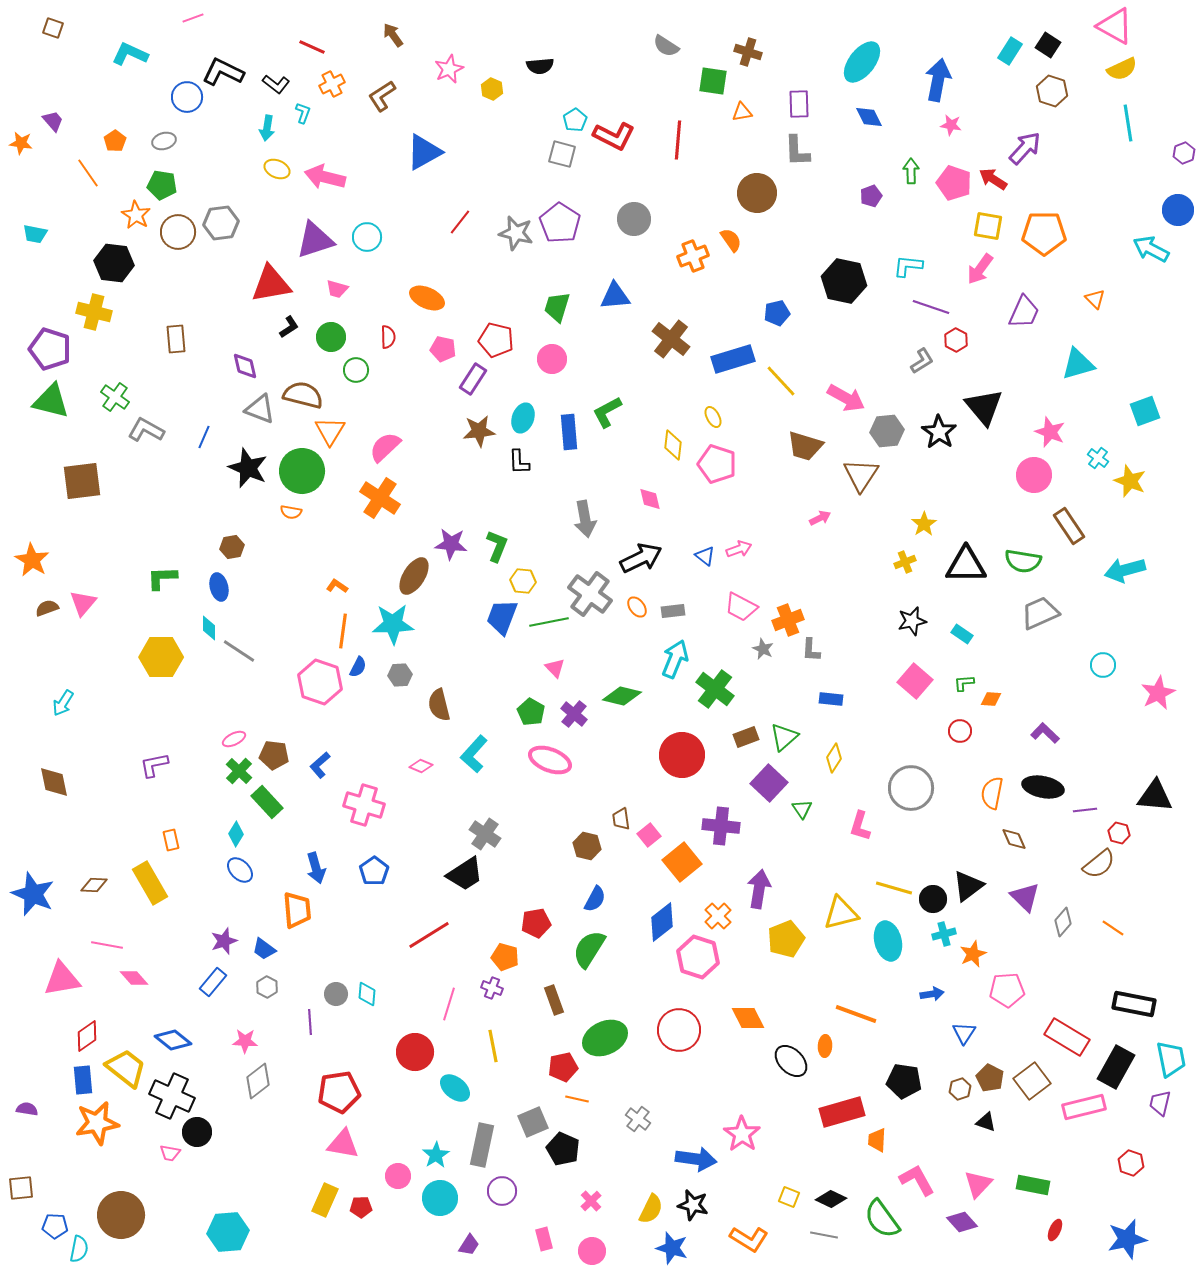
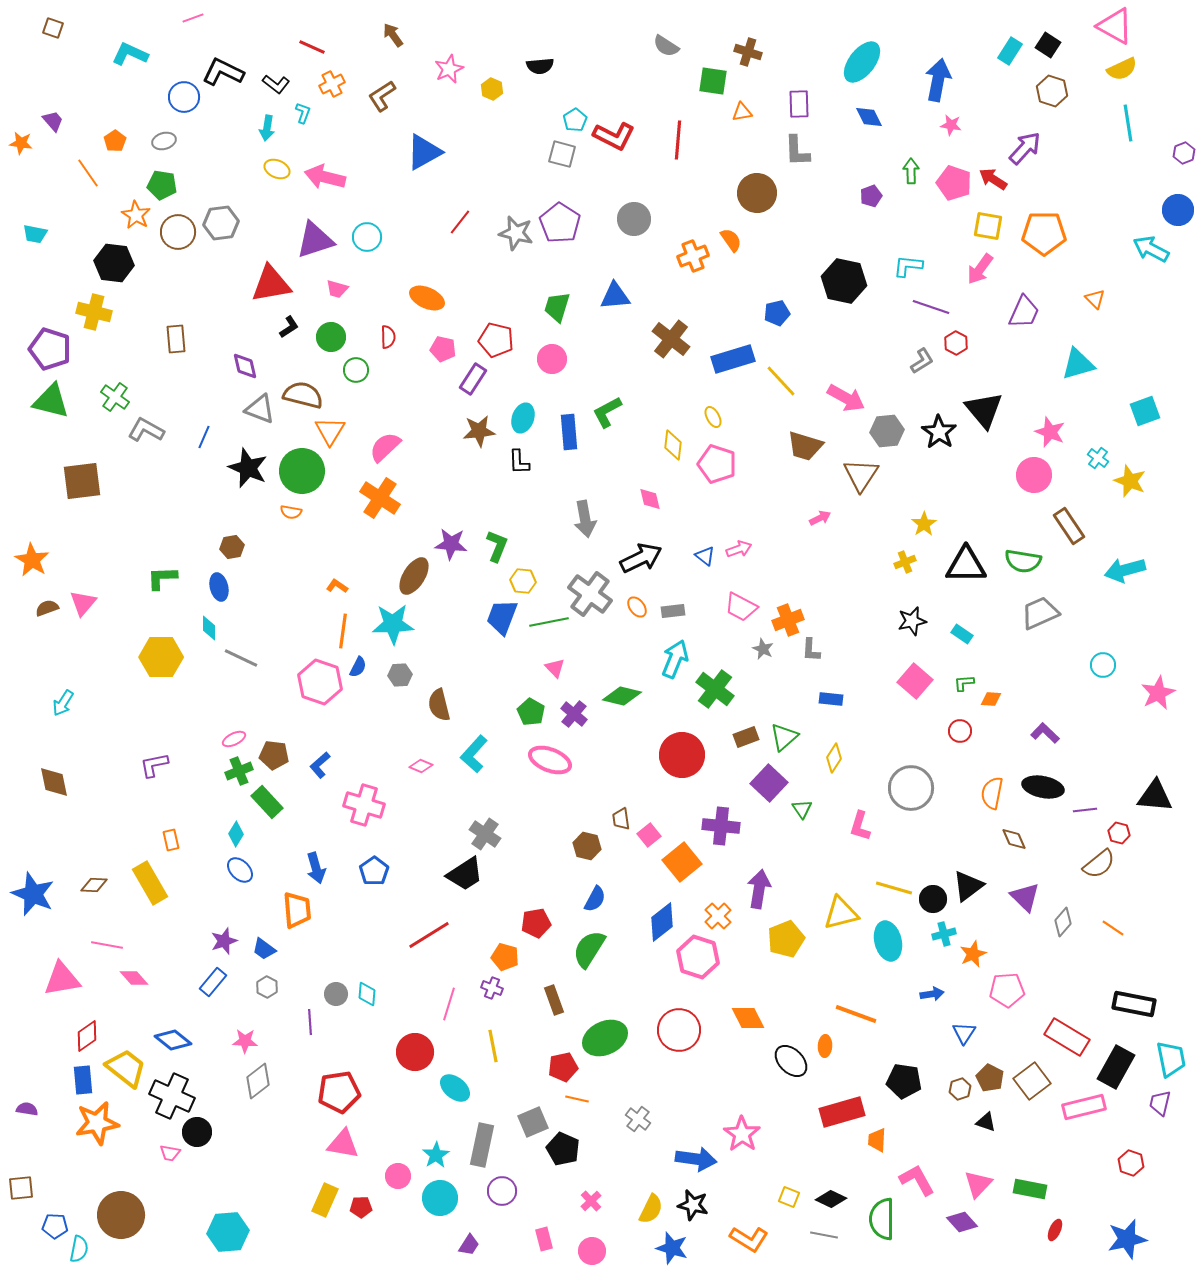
blue circle at (187, 97): moved 3 px left
red hexagon at (956, 340): moved 3 px down
black triangle at (984, 407): moved 3 px down
gray line at (239, 651): moved 2 px right, 7 px down; rotated 8 degrees counterclockwise
green cross at (239, 771): rotated 24 degrees clockwise
green rectangle at (1033, 1185): moved 3 px left, 4 px down
green semicircle at (882, 1219): rotated 36 degrees clockwise
